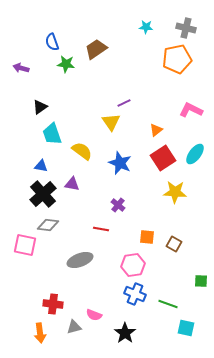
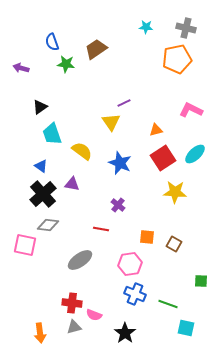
orange triangle: rotated 24 degrees clockwise
cyan ellipse: rotated 10 degrees clockwise
blue triangle: rotated 24 degrees clockwise
gray ellipse: rotated 15 degrees counterclockwise
pink hexagon: moved 3 px left, 1 px up
red cross: moved 19 px right, 1 px up
